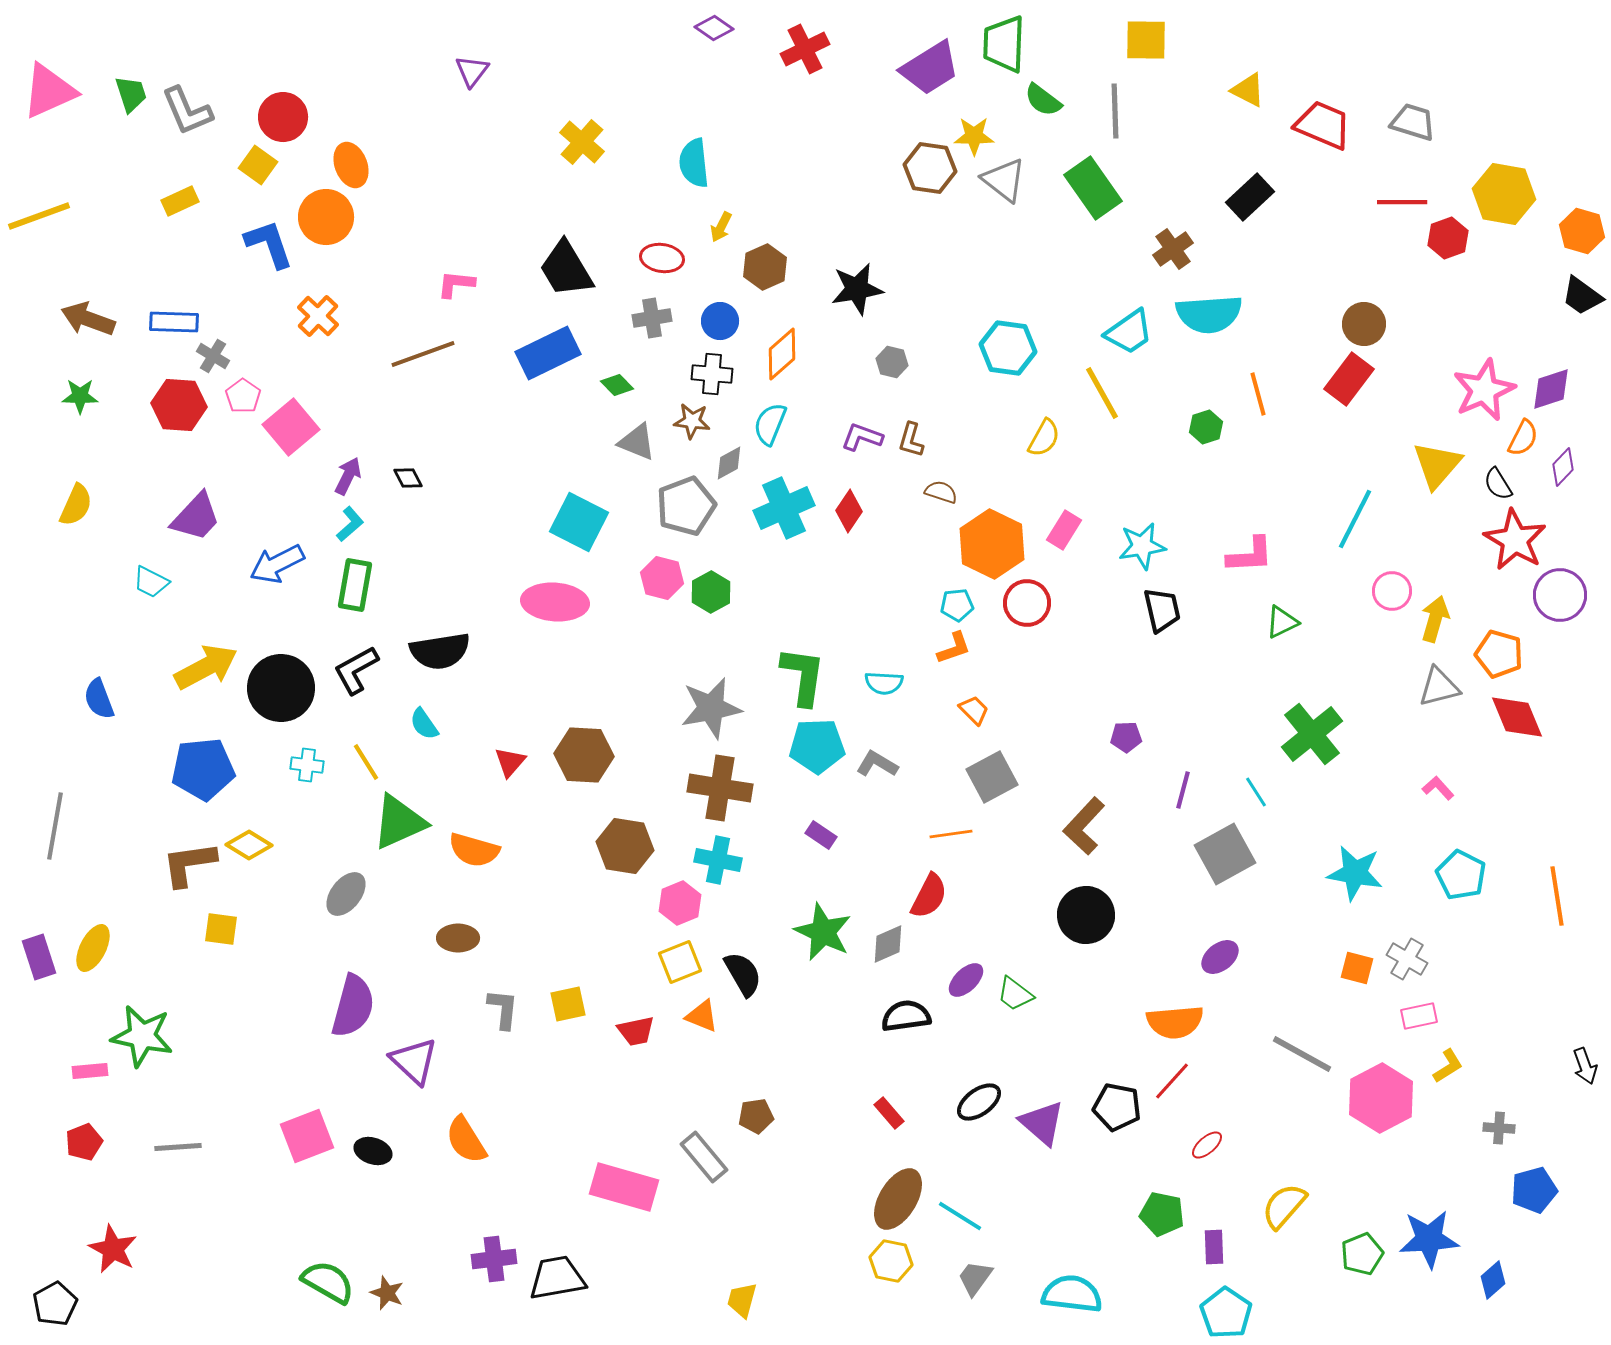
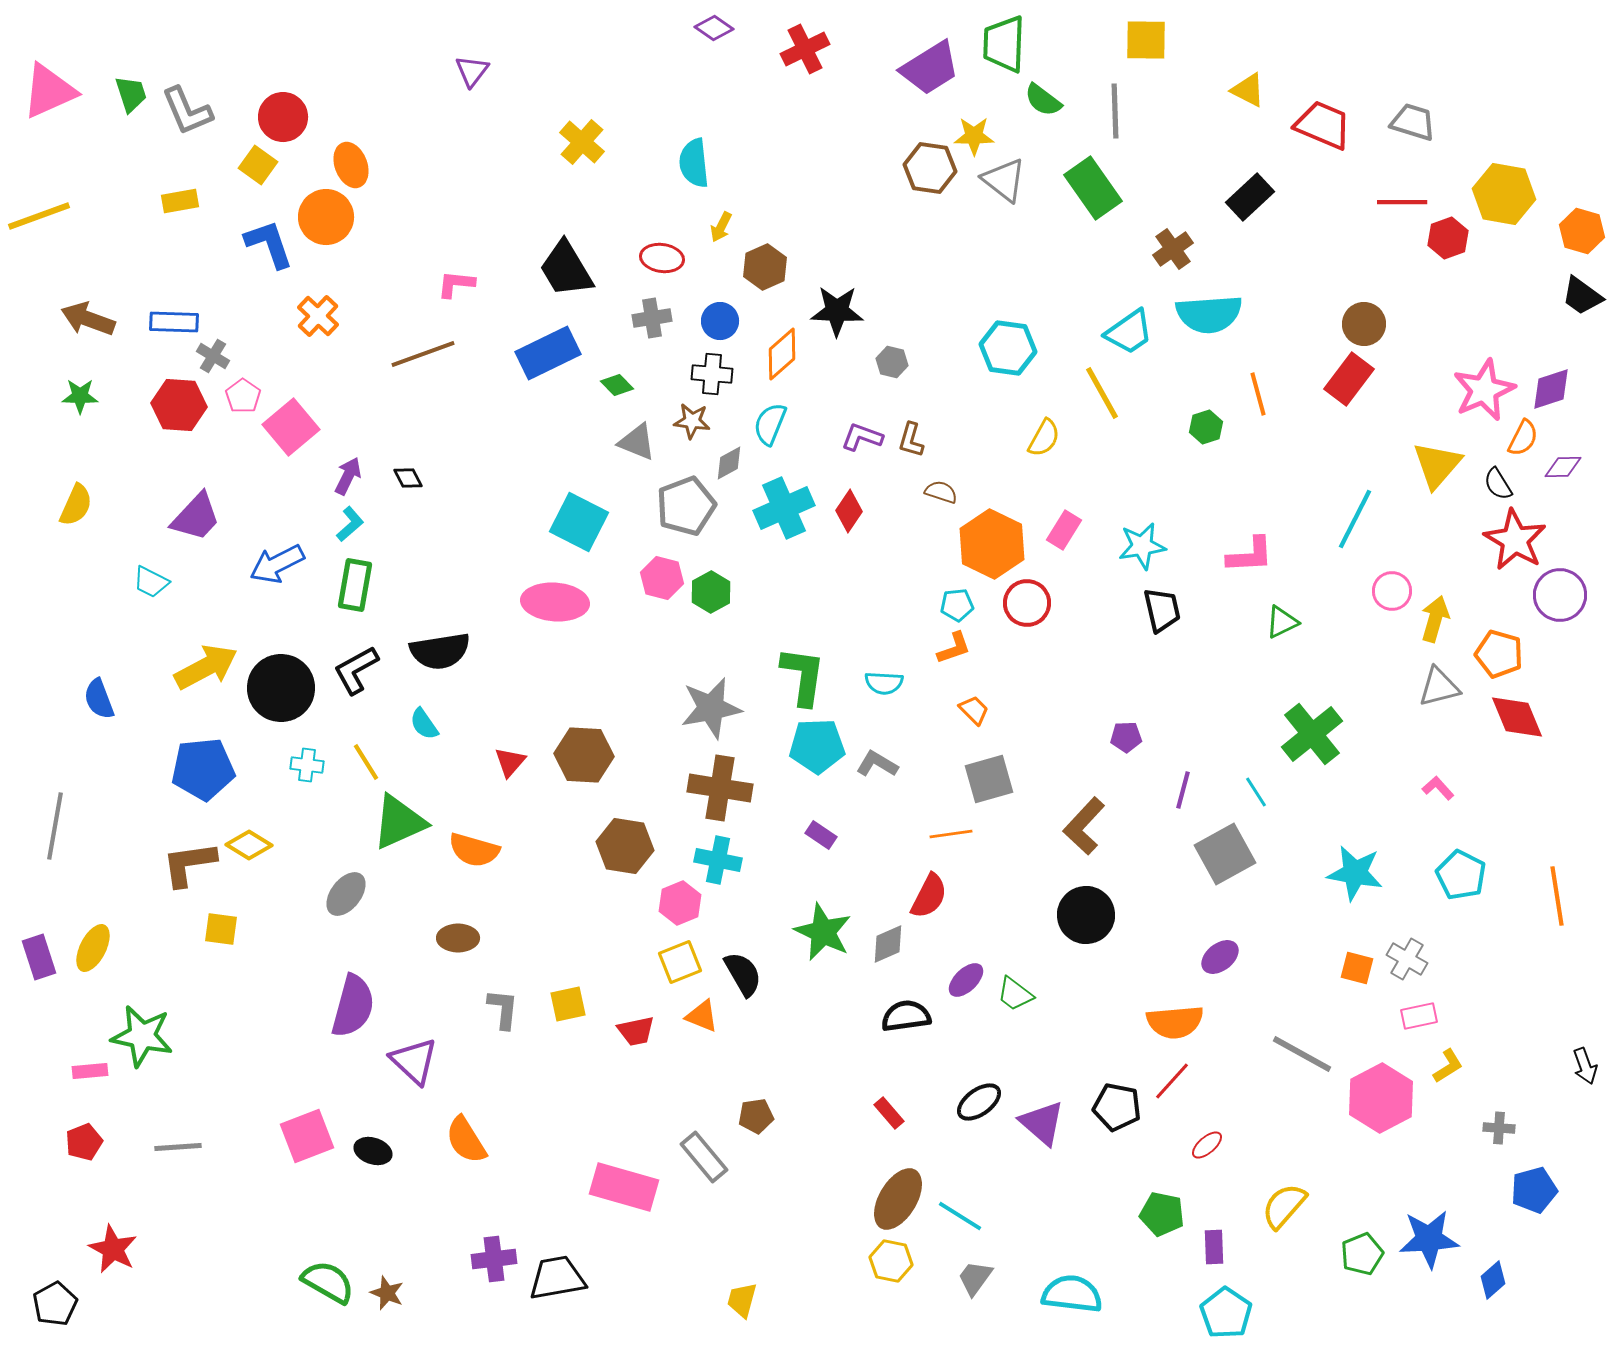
yellow rectangle at (180, 201): rotated 15 degrees clockwise
black star at (857, 289): moved 20 px left, 22 px down; rotated 12 degrees clockwise
purple diamond at (1563, 467): rotated 45 degrees clockwise
gray square at (992, 777): moved 3 px left, 2 px down; rotated 12 degrees clockwise
